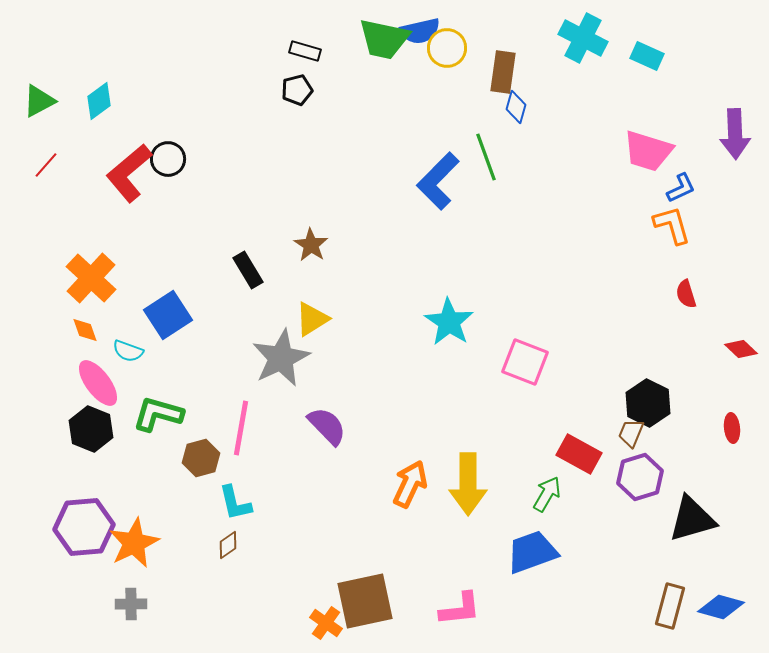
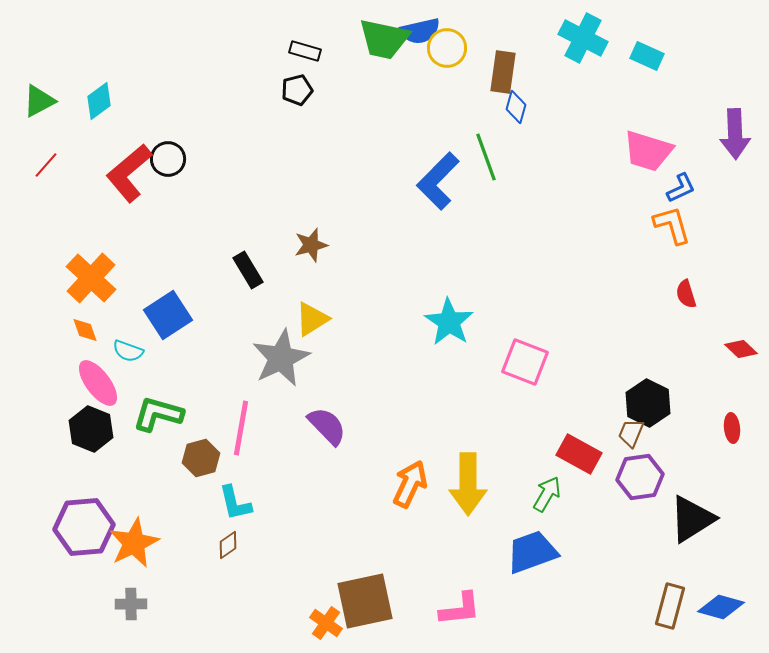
brown star at (311, 245): rotated 24 degrees clockwise
purple hexagon at (640, 477): rotated 9 degrees clockwise
black triangle at (692, 519): rotated 16 degrees counterclockwise
